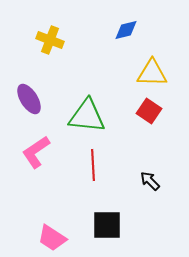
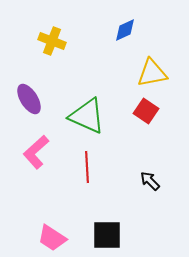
blue diamond: moved 1 px left; rotated 10 degrees counterclockwise
yellow cross: moved 2 px right, 1 px down
yellow triangle: rotated 12 degrees counterclockwise
red square: moved 3 px left
green triangle: rotated 18 degrees clockwise
pink L-shape: rotated 8 degrees counterclockwise
red line: moved 6 px left, 2 px down
black square: moved 10 px down
